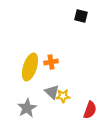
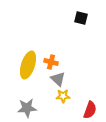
black square: moved 2 px down
orange cross: rotated 24 degrees clockwise
yellow ellipse: moved 2 px left, 2 px up
gray triangle: moved 6 px right, 13 px up
gray star: rotated 24 degrees clockwise
